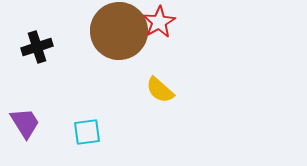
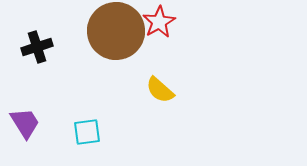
brown circle: moved 3 px left
